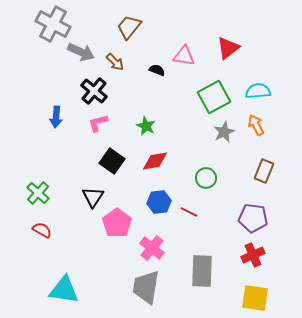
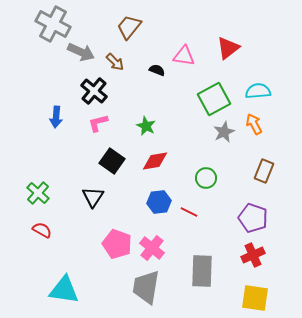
green square: moved 2 px down
orange arrow: moved 2 px left, 1 px up
purple pentagon: rotated 12 degrees clockwise
pink pentagon: moved 21 px down; rotated 16 degrees counterclockwise
